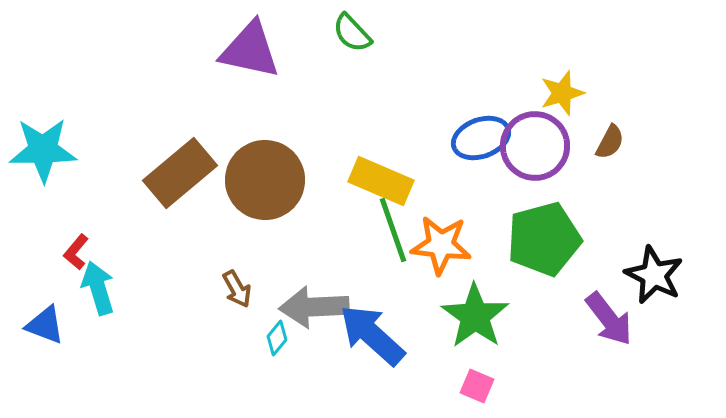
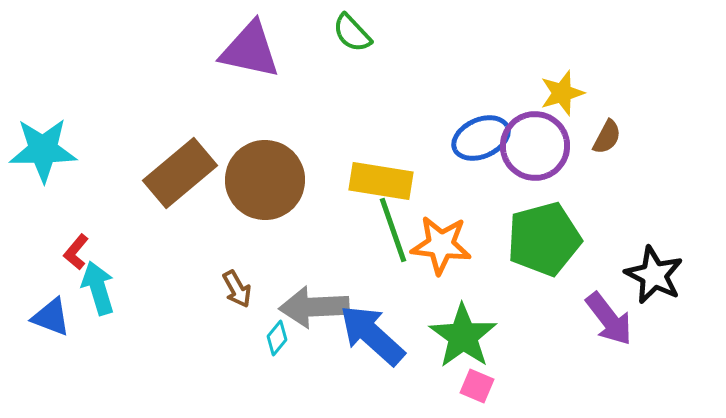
blue ellipse: rotated 4 degrees counterclockwise
brown semicircle: moved 3 px left, 5 px up
yellow rectangle: rotated 14 degrees counterclockwise
green star: moved 12 px left, 20 px down
blue triangle: moved 6 px right, 8 px up
